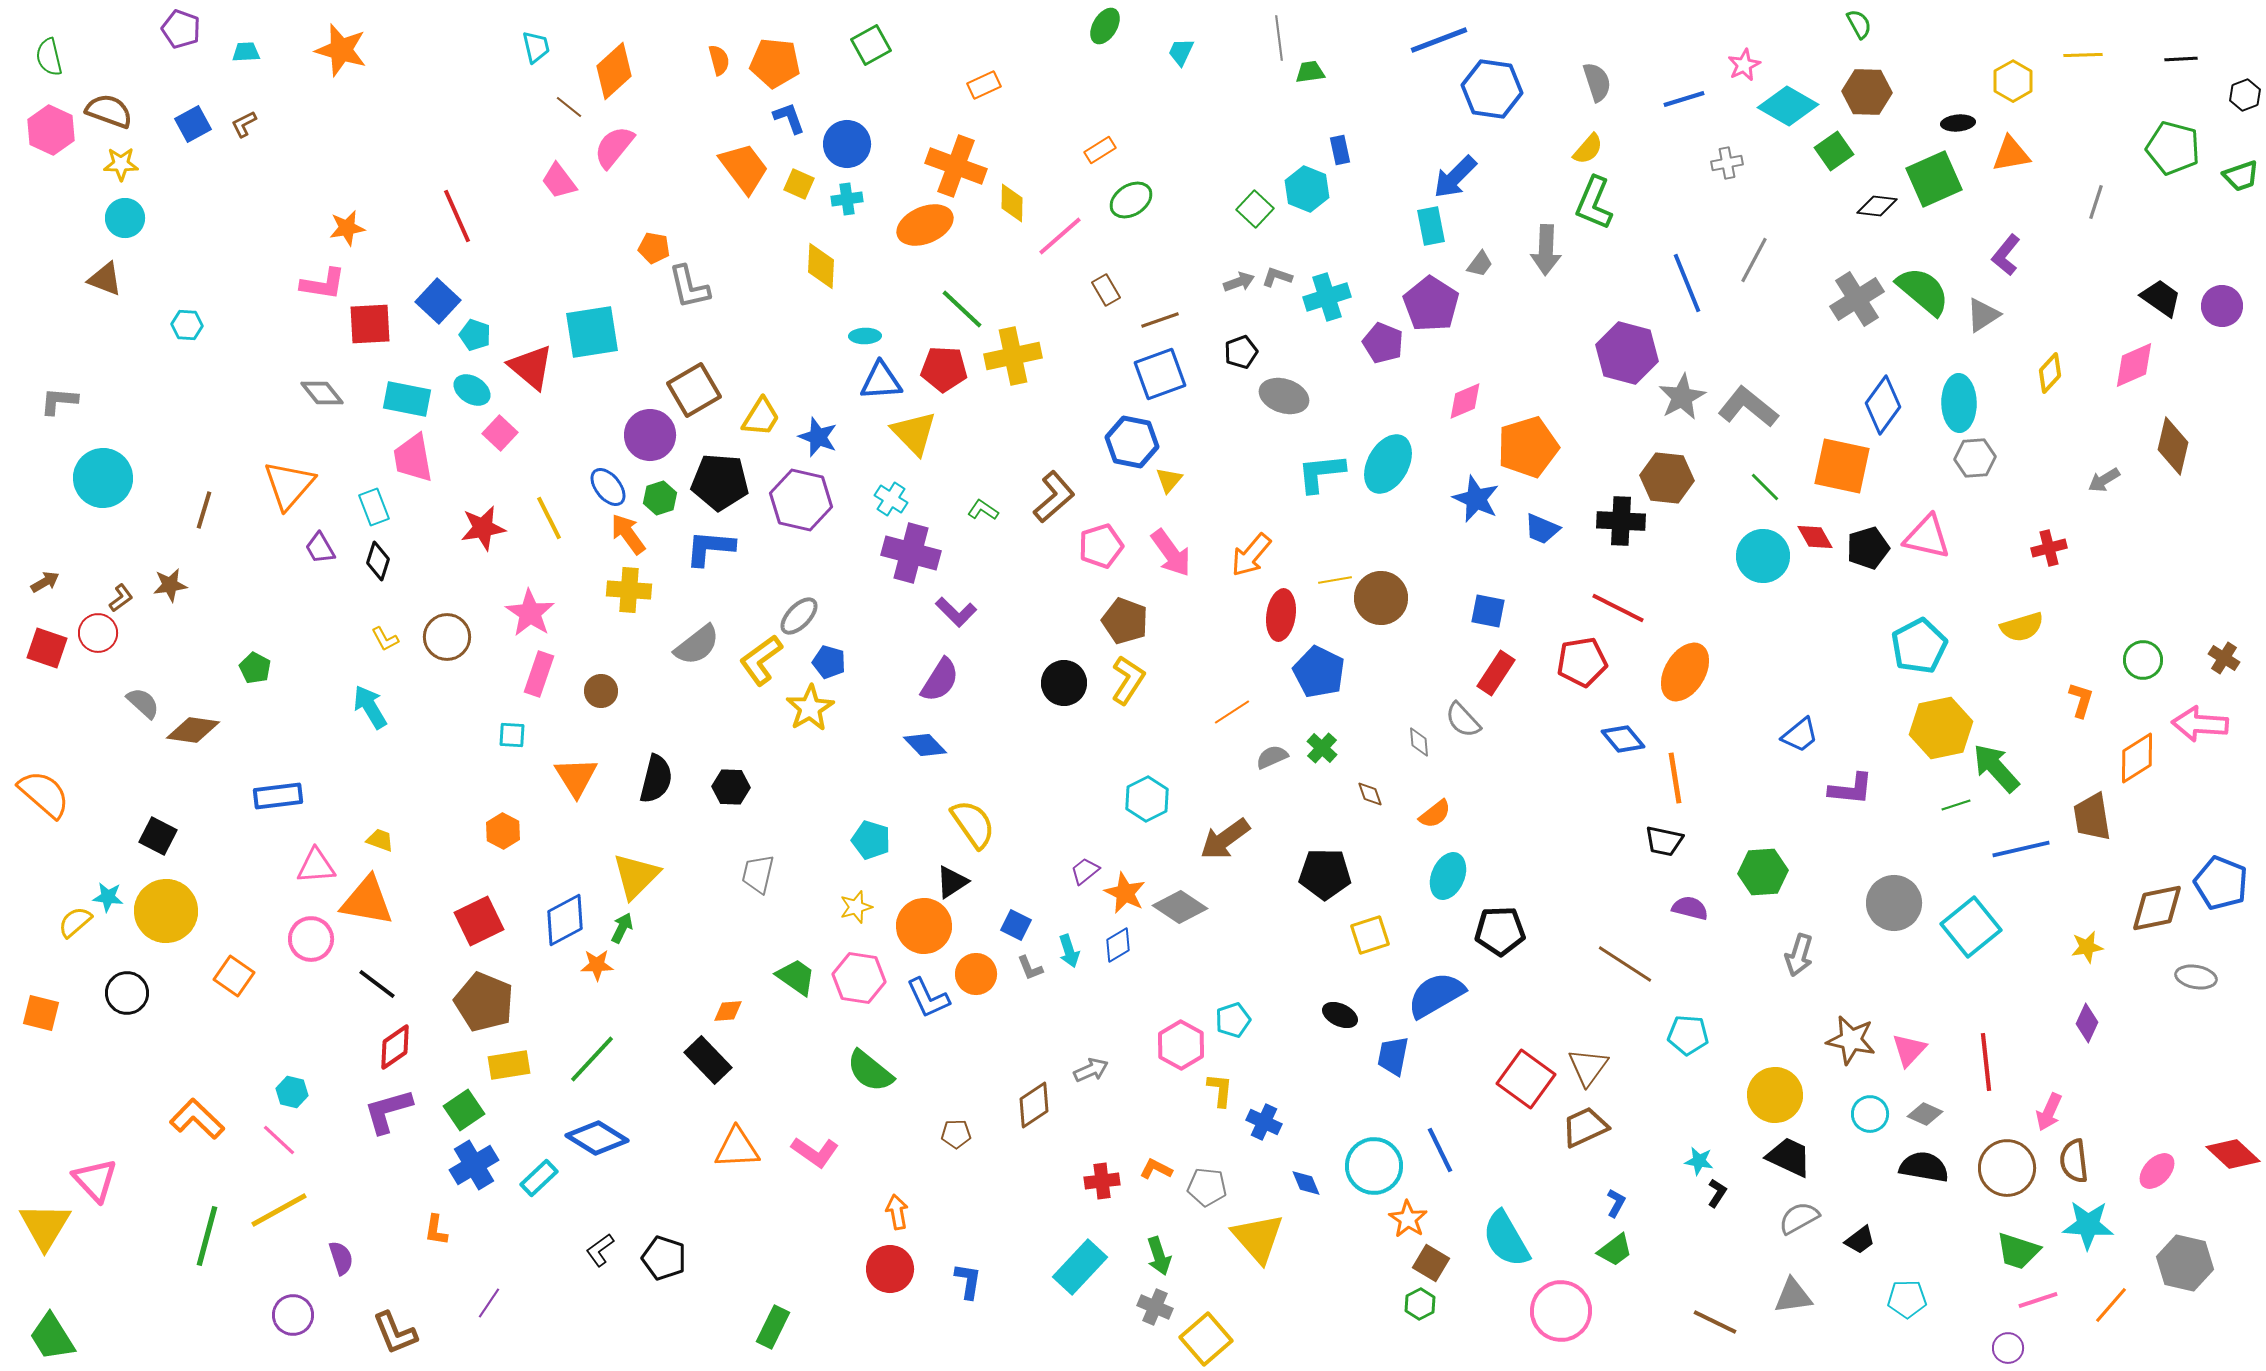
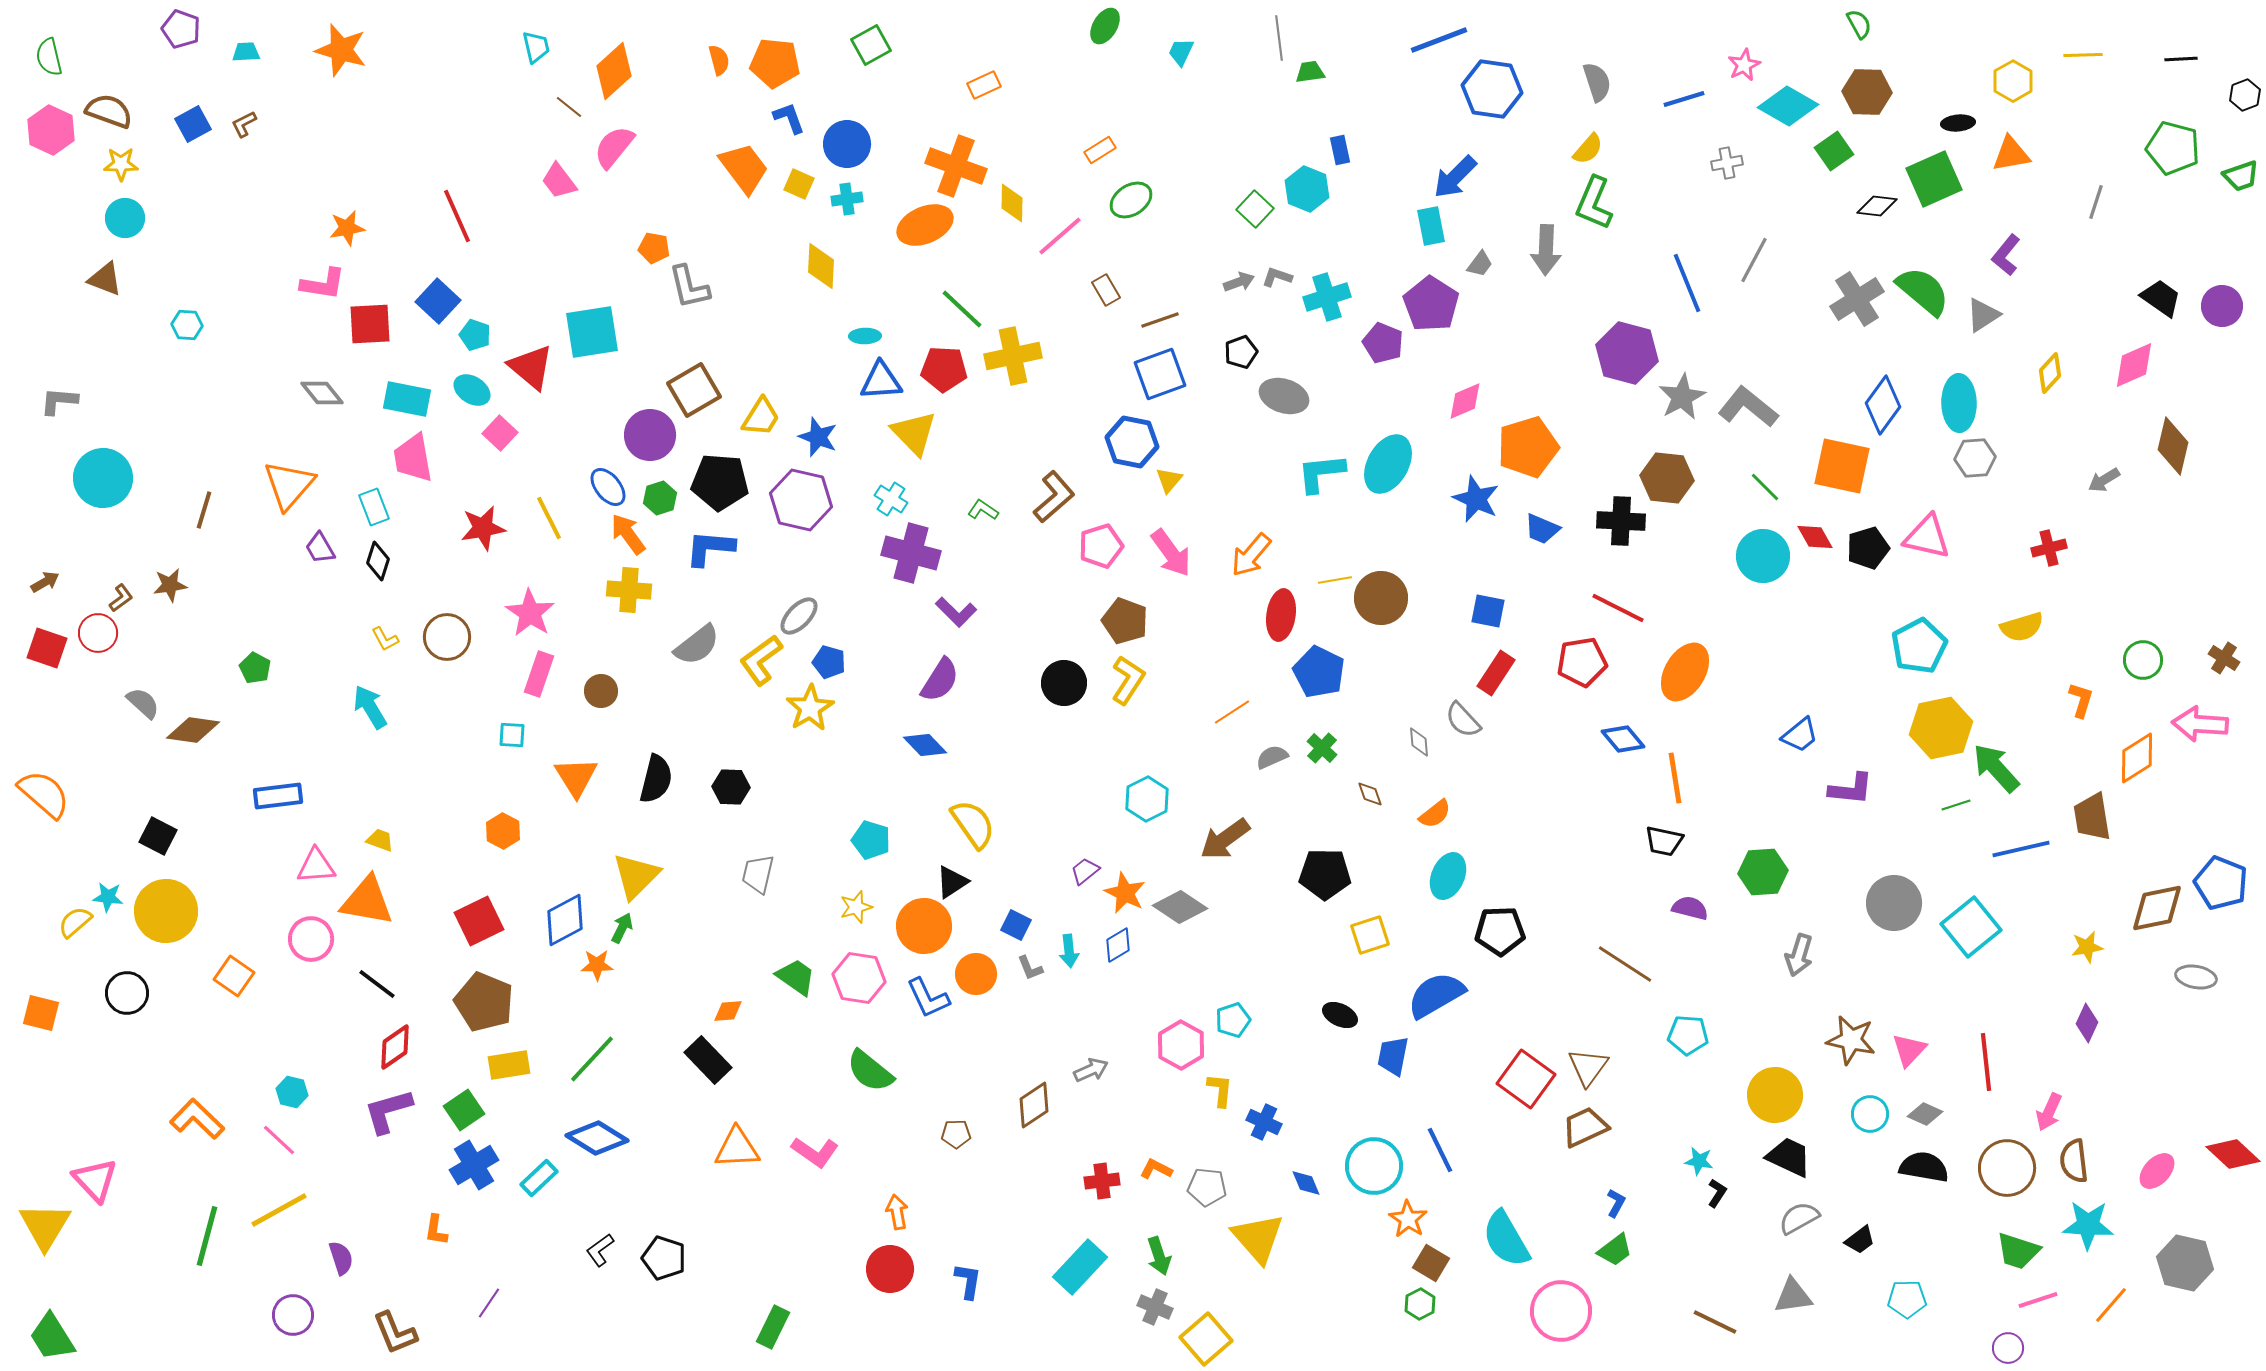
cyan arrow at (1069, 951): rotated 12 degrees clockwise
